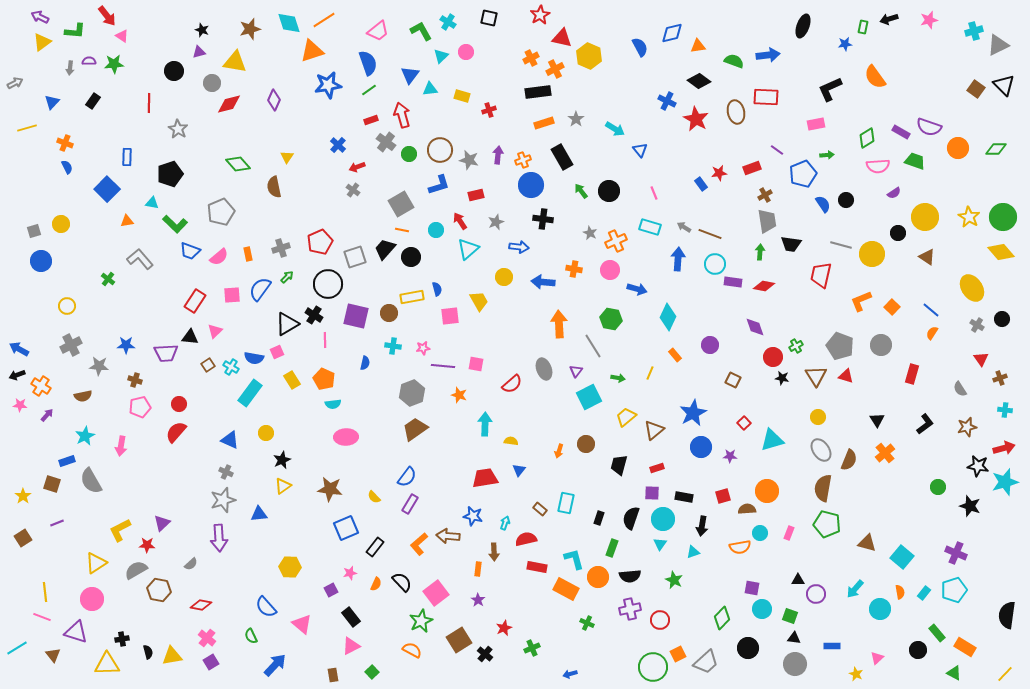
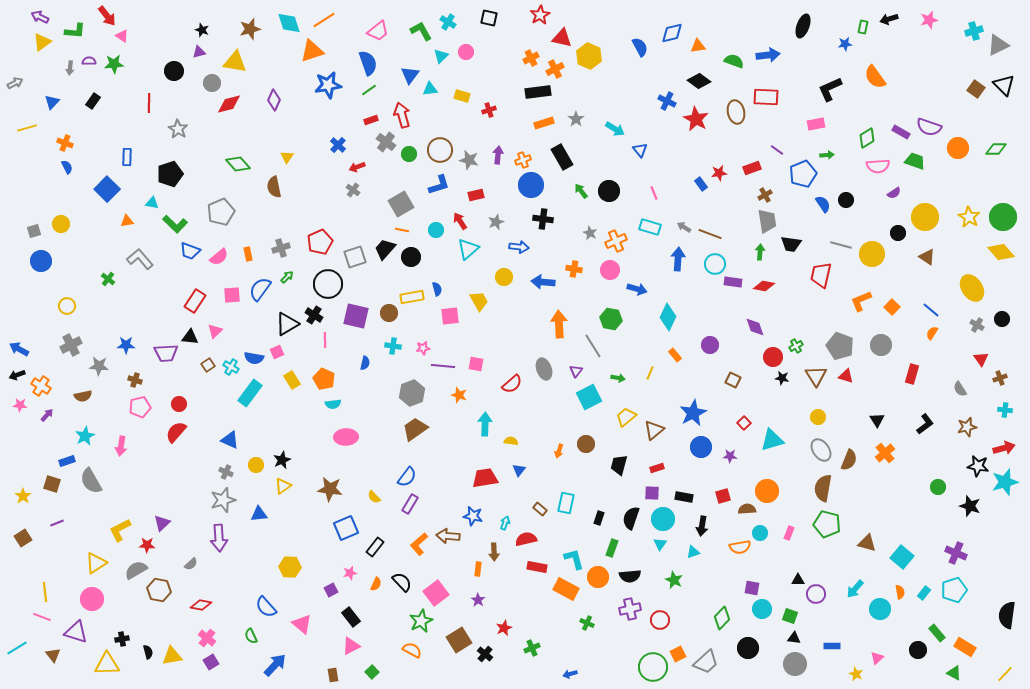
yellow circle at (266, 433): moved 10 px left, 32 px down
